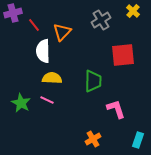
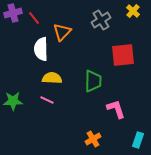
red line: moved 7 px up
white semicircle: moved 2 px left, 2 px up
green star: moved 8 px left, 2 px up; rotated 30 degrees counterclockwise
